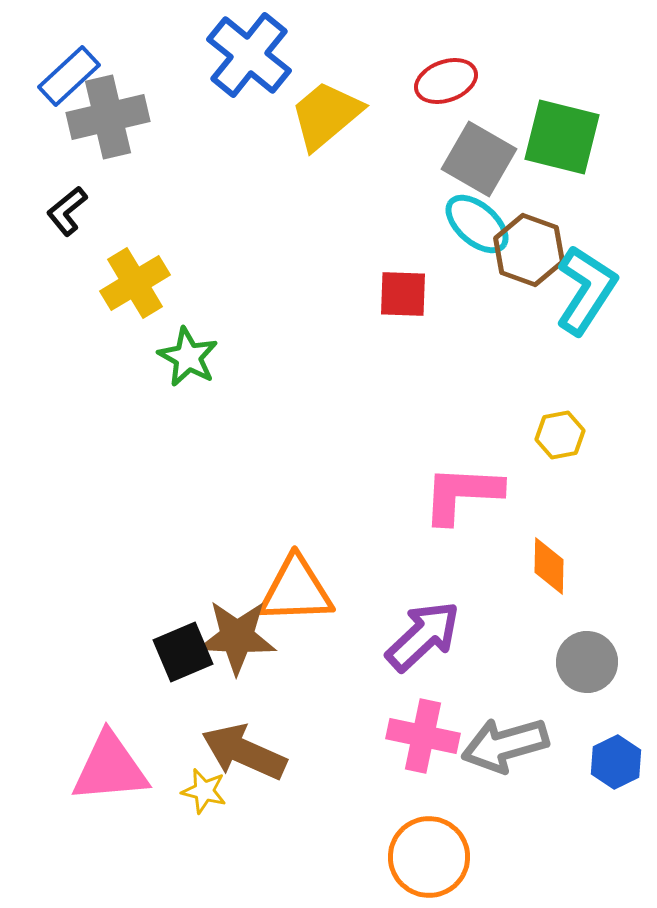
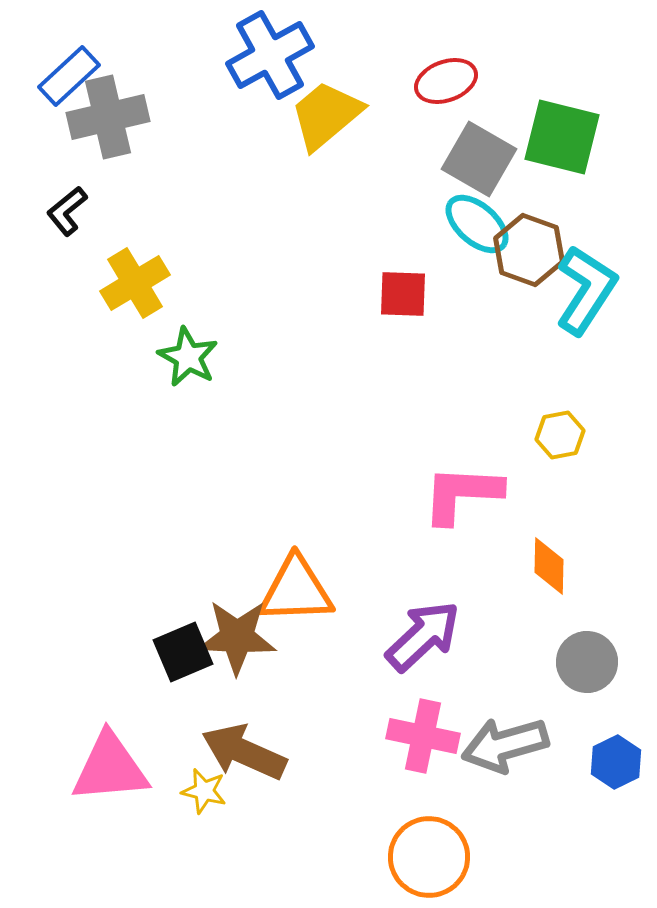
blue cross: moved 21 px right; rotated 22 degrees clockwise
